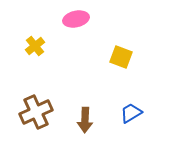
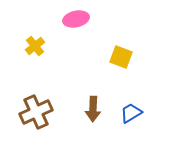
brown arrow: moved 8 px right, 11 px up
